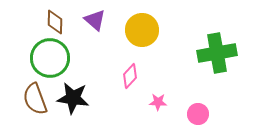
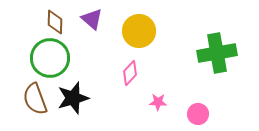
purple triangle: moved 3 px left, 1 px up
yellow circle: moved 3 px left, 1 px down
pink diamond: moved 3 px up
black star: rotated 24 degrees counterclockwise
